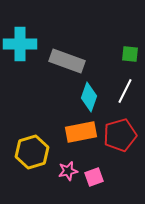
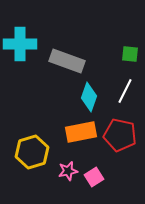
red pentagon: rotated 28 degrees clockwise
pink square: rotated 12 degrees counterclockwise
